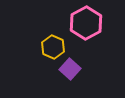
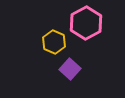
yellow hexagon: moved 1 px right, 5 px up
